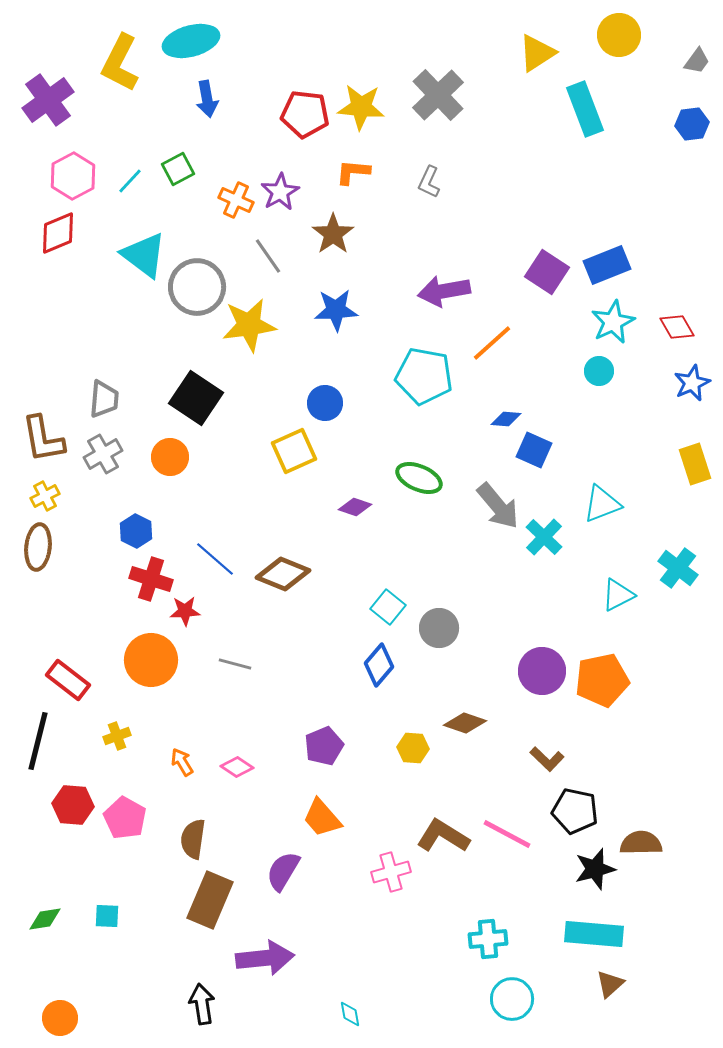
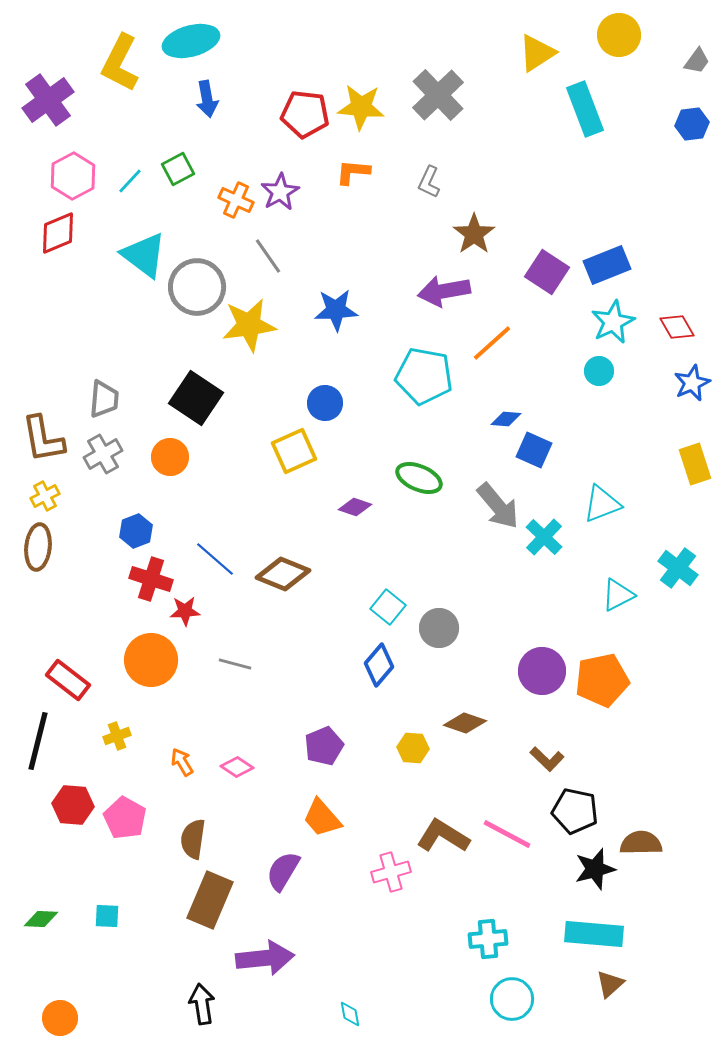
brown star at (333, 234): moved 141 px right
blue hexagon at (136, 531): rotated 12 degrees clockwise
green diamond at (45, 919): moved 4 px left; rotated 12 degrees clockwise
